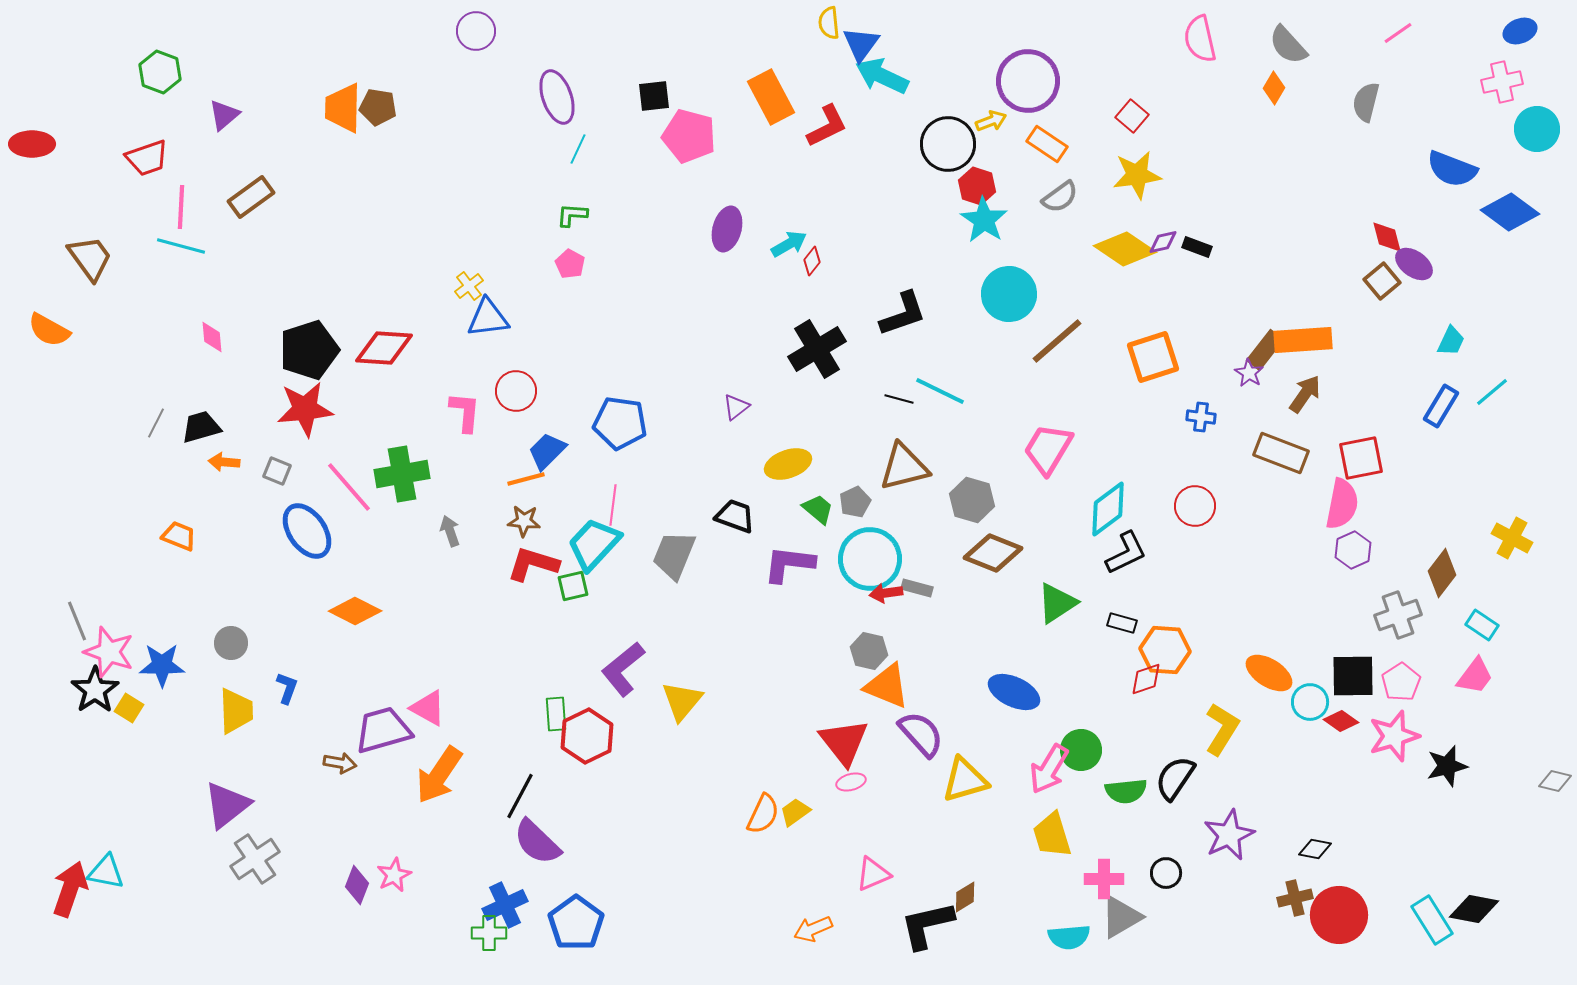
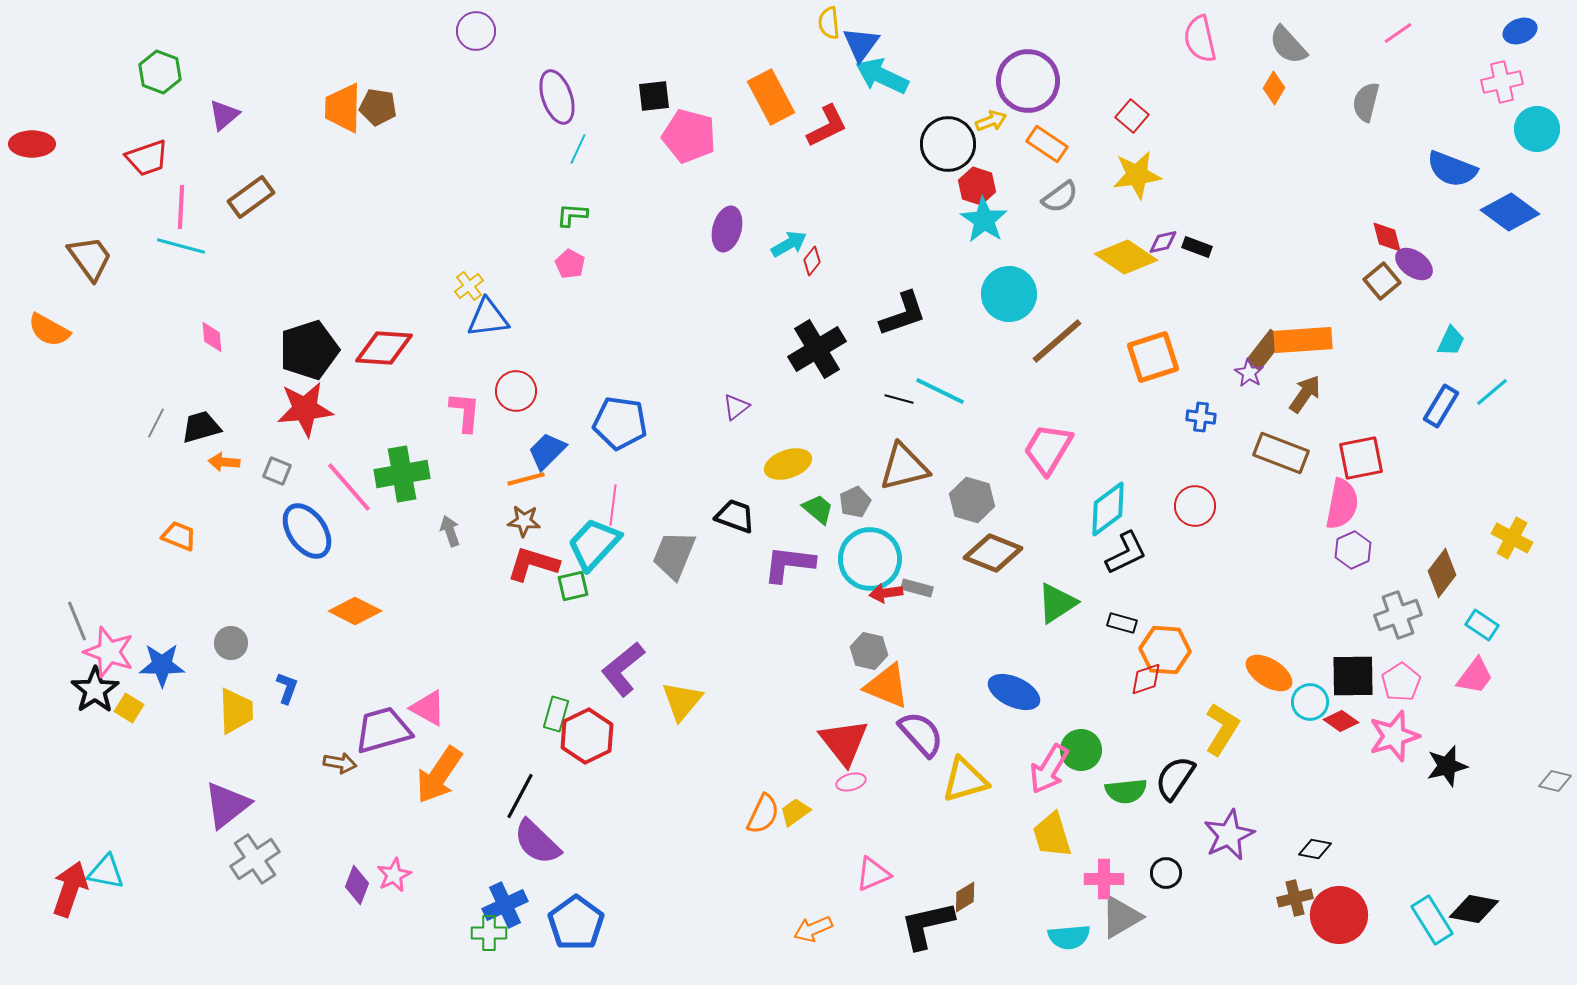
yellow diamond at (1125, 249): moved 1 px right, 8 px down
green rectangle at (556, 714): rotated 20 degrees clockwise
